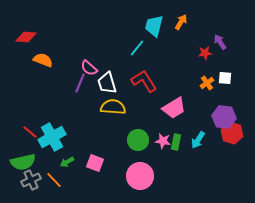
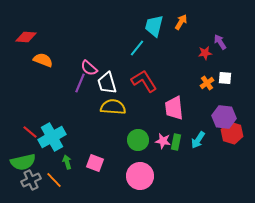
pink trapezoid: rotated 115 degrees clockwise
green arrow: rotated 104 degrees clockwise
